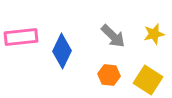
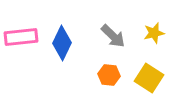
yellow star: moved 1 px up
blue diamond: moved 8 px up
yellow square: moved 1 px right, 2 px up
